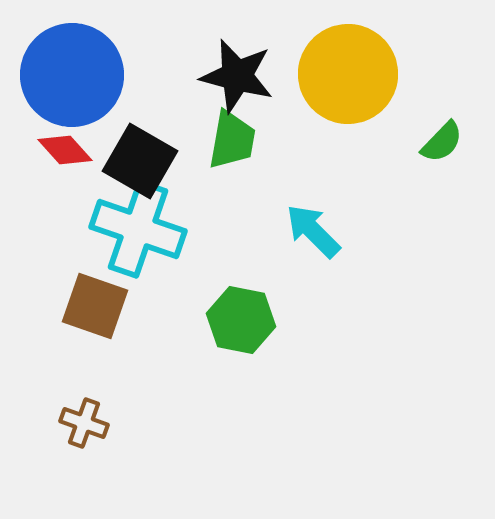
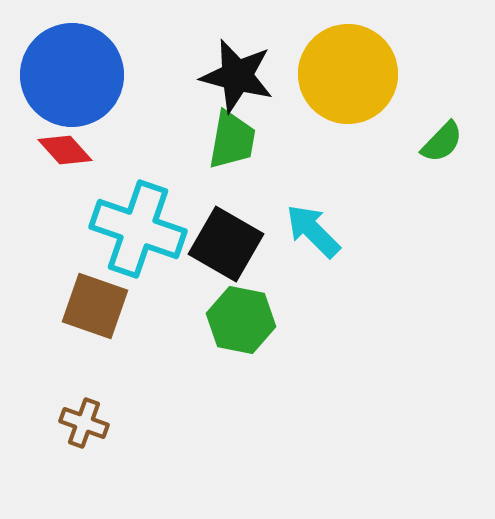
black square: moved 86 px right, 83 px down
